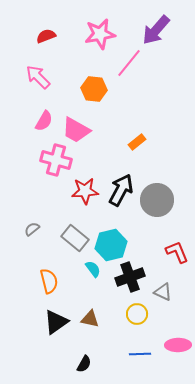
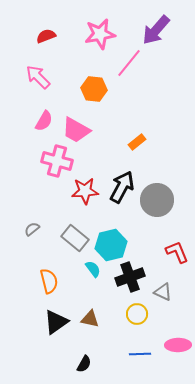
pink cross: moved 1 px right, 1 px down
black arrow: moved 1 px right, 3 px up
